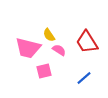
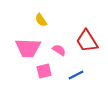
yellow semicircle: moved 8 px left, 15 px up
red trapezoid: moved 1 px up
pink trapezoid: rotated 12 degrees counterclockwise
blue line: moved 8 px left, 3 px up; rotated 14 degrees clockwise
